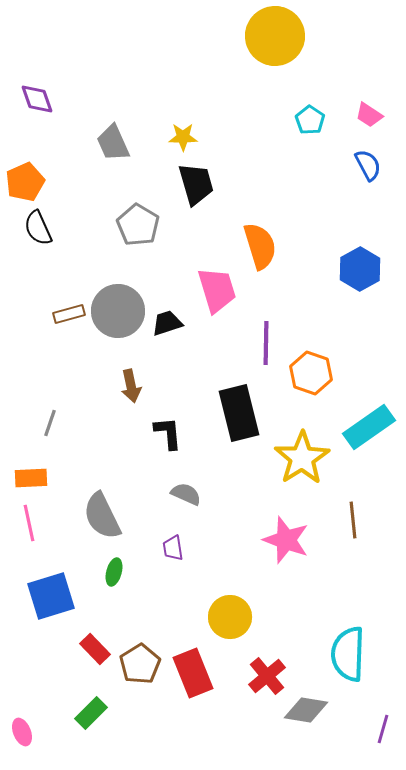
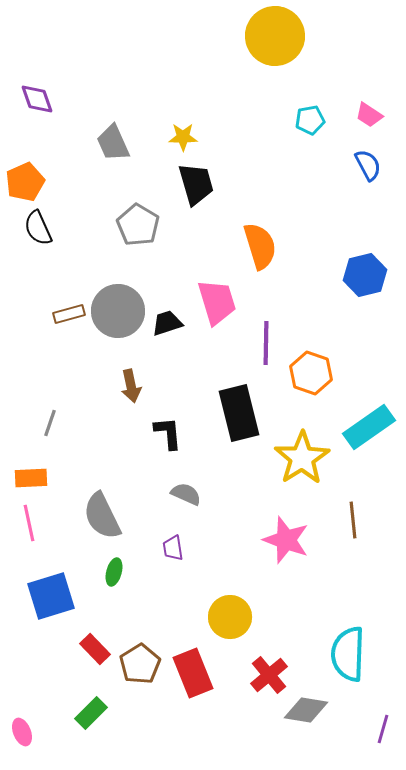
cyan pentagon at (310, 120): rotated 28 degrees clockwise
blue hexagon at (360, 269): moved 5 px right, 6 px down; rotated 15 degrees clockwise
pink trapezoid at (217, 290): moved 12 px down
red cross at (267, 676): moved 2 px right, 1 px up
